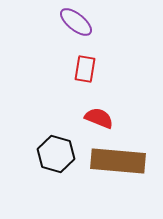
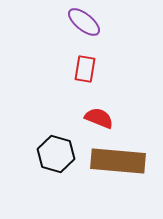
purple ellipse: moved 8 px right
